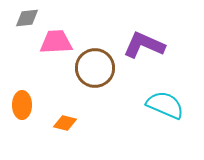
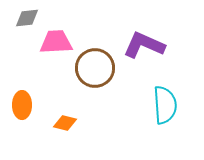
cyan semicircle: rotated 63 degrees clockwise
